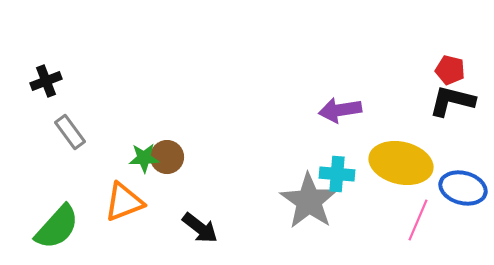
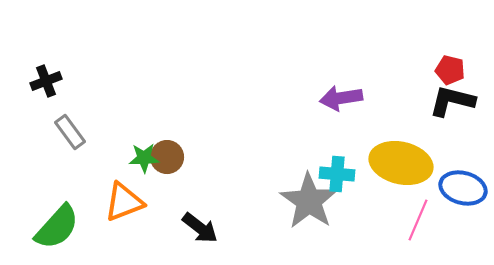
purple arrow: moved 1 px right, 12 px up
